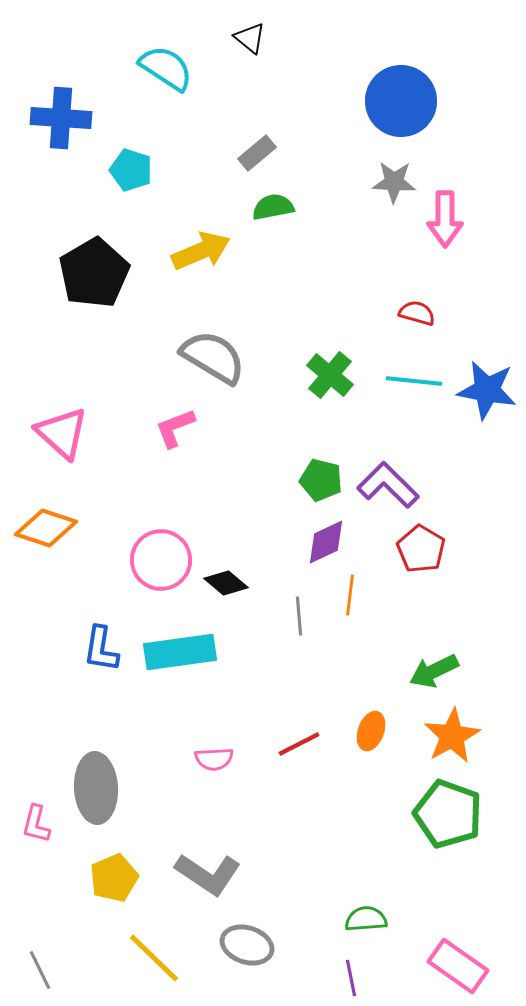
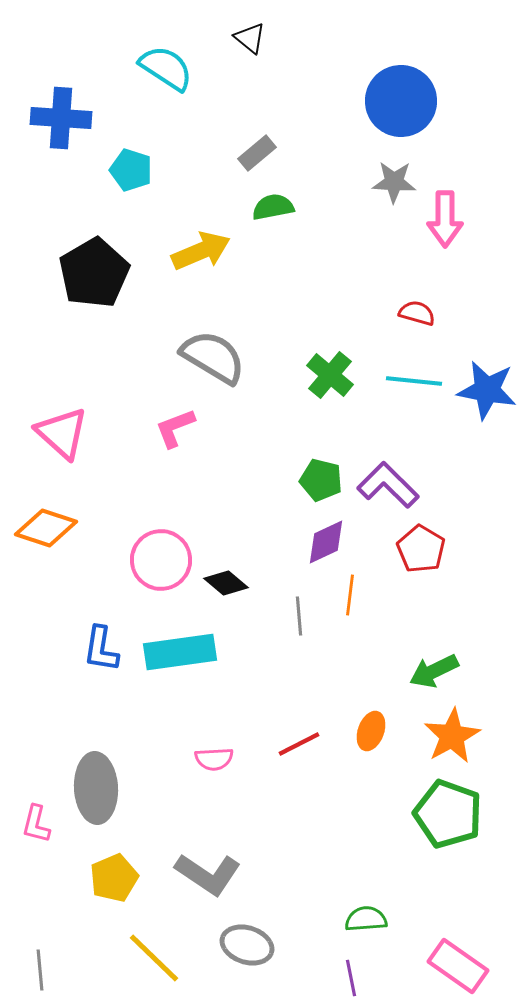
gray line at (40, 970): rotated 21 degrees clockwise
